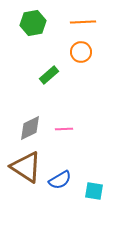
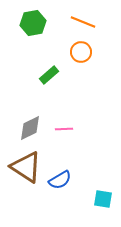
orange line: rotated 25 degrees clockwise
cyan square: moved 9 px right, 8 px down
